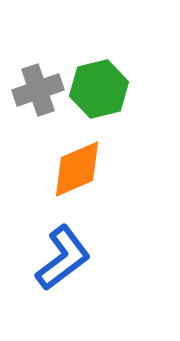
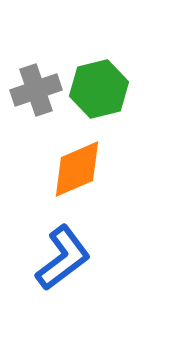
gray cross: moved 2 px left
